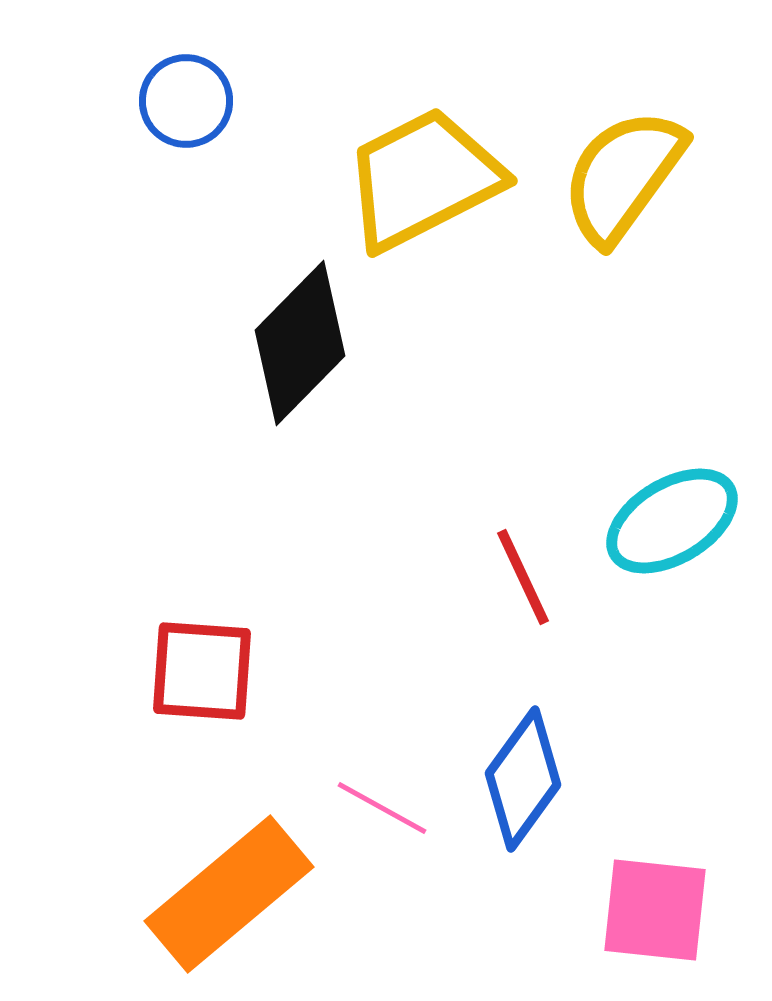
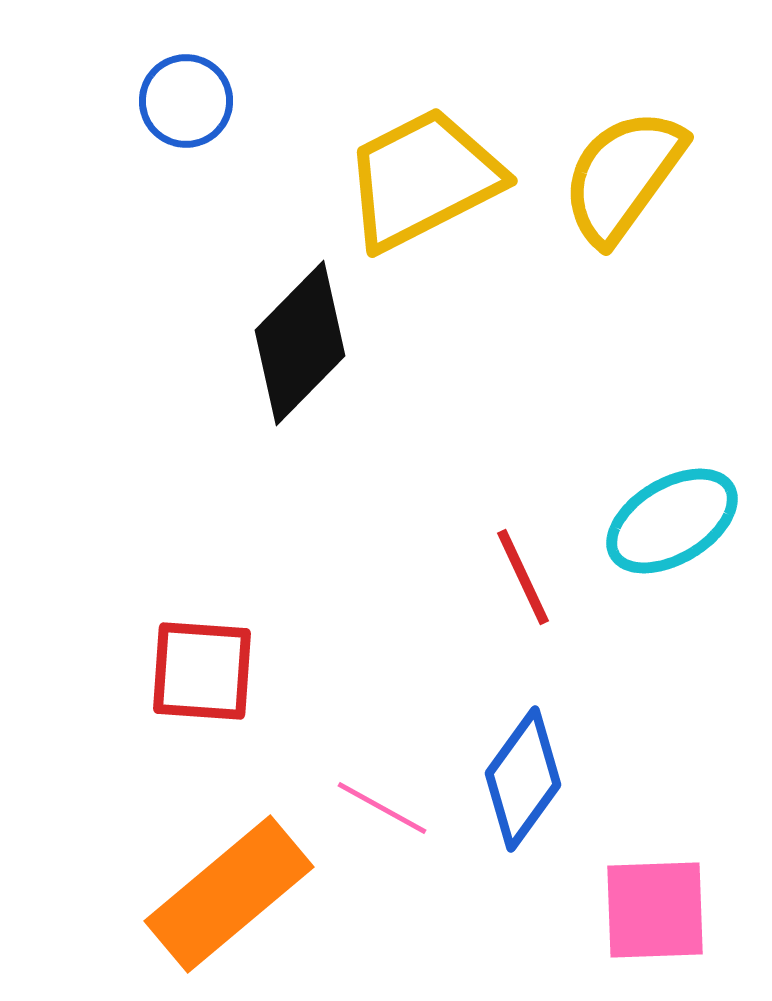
pink square: rotated 8 degrees counterclockwise
